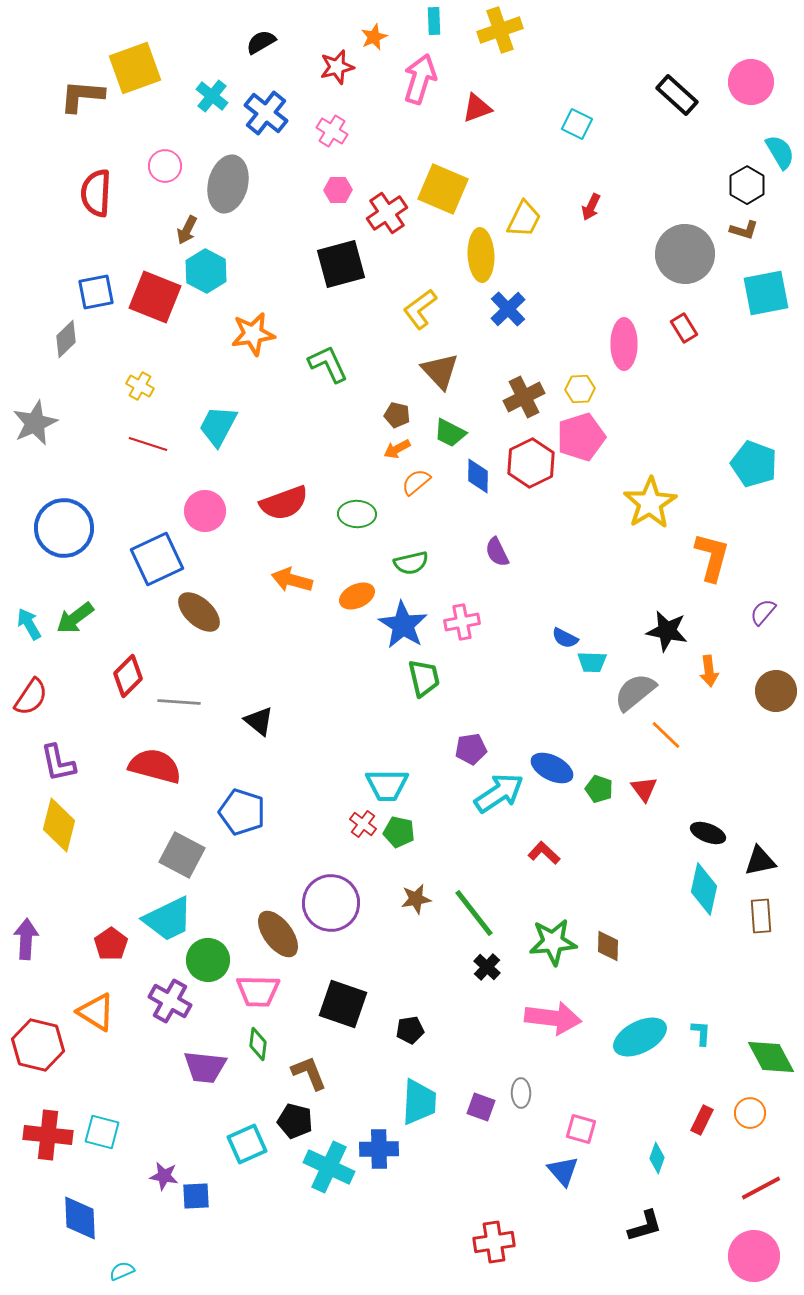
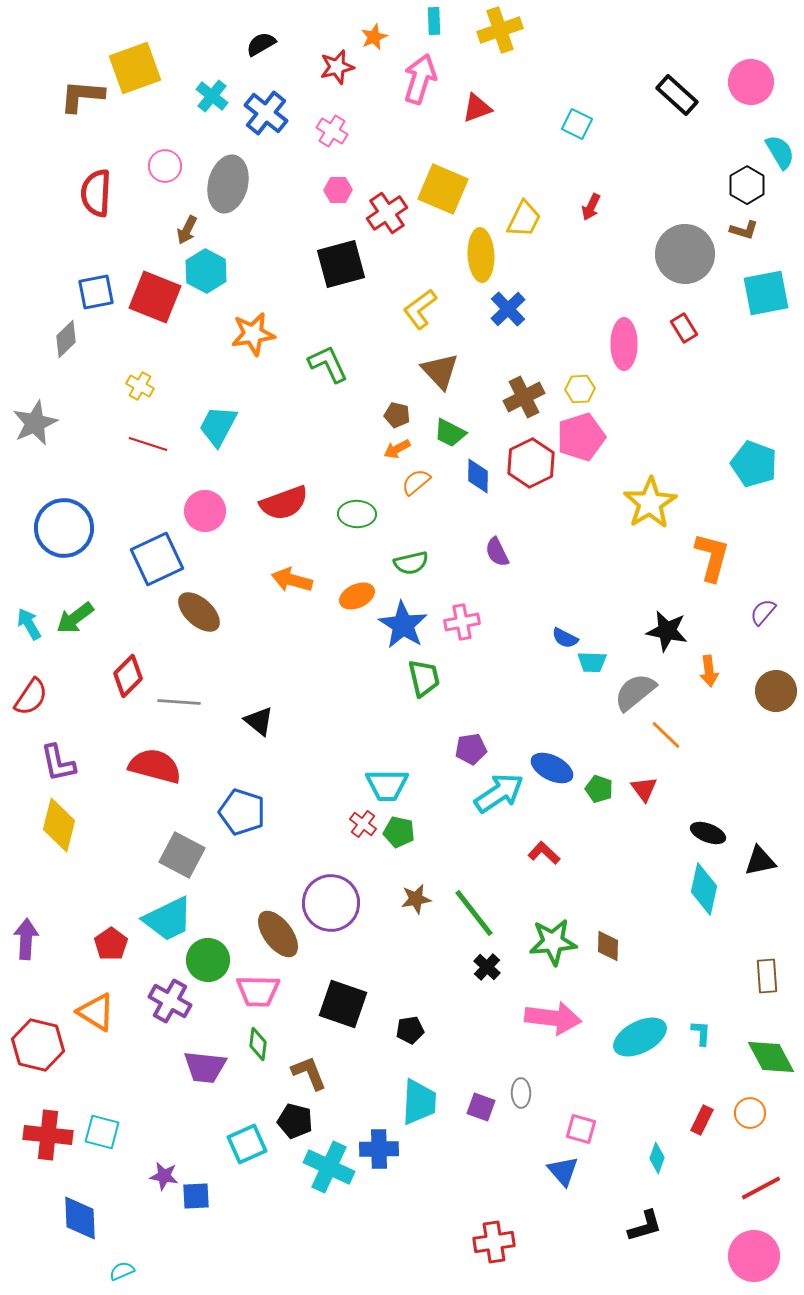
black semicircle at (261, 42): moved 2 px down
brown rectangle at (761, 916): moved 6 px right, 60 px down
